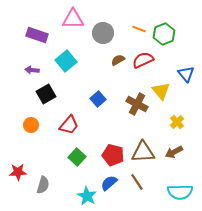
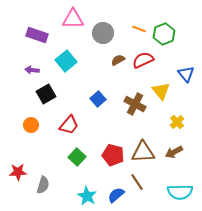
brown cross: moved 2 px left
blue semicircle: moved 7 px right, 12 px down
